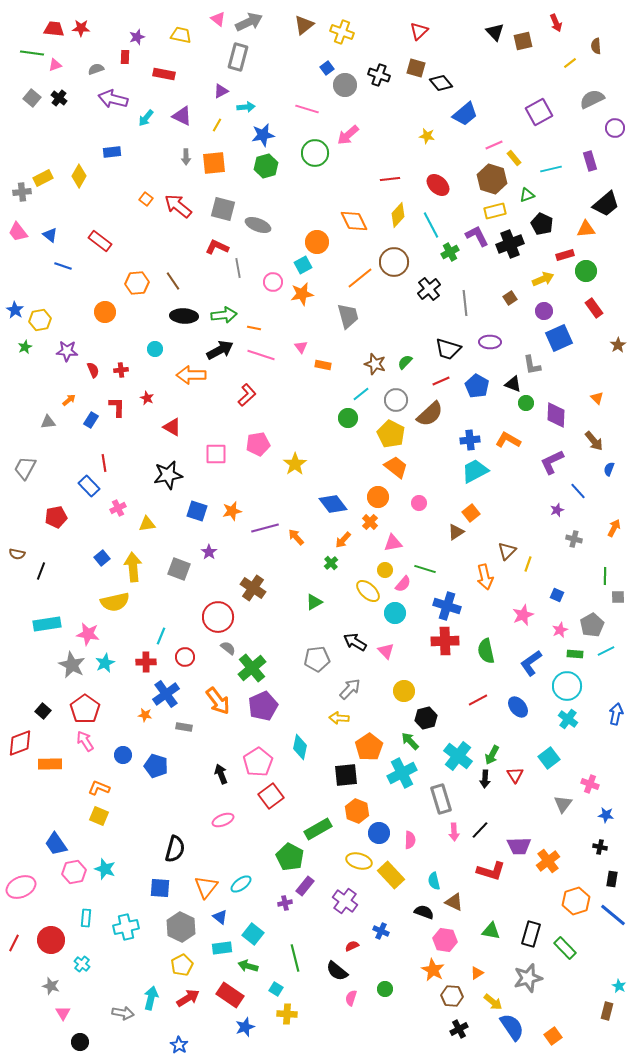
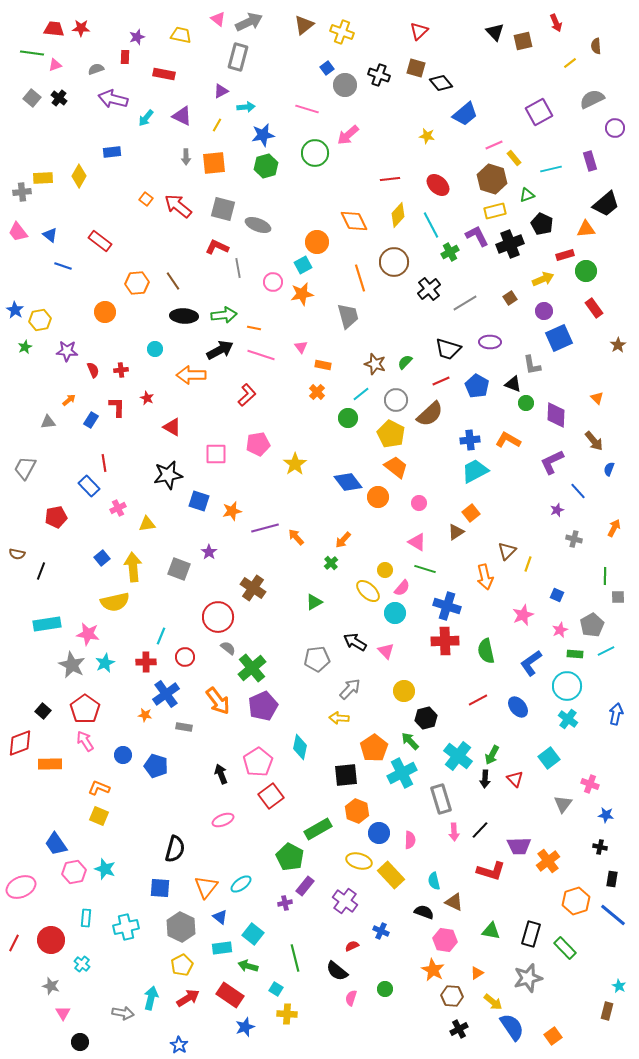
yellow rectangle at (43, 178): rotated 24 degrees clockwise
orange line at (360, 278): rotated 68 degrees counterclockwise
gray line at (465, 303): rotated 65 degrees clockwise
blue diamond at (333, 504): moved 15 px right, 22 px up
blue square at (197, 511): moved 2 px right, 10 px up
orange cross at (370, 522): moved 53 px left, 130 px up
pink triangle at (393, 543): moved 24 px right, 1 px up; rotated 42 degrees clockwise
pink semicircle at (403, 584): moved 1 px left, 4 px down
orange pentagon at (369, 747): moved 5 px right, 1 px down
red triangle at (515, 775): moved 4 px down; rotated 12 degrees counterclockwise
